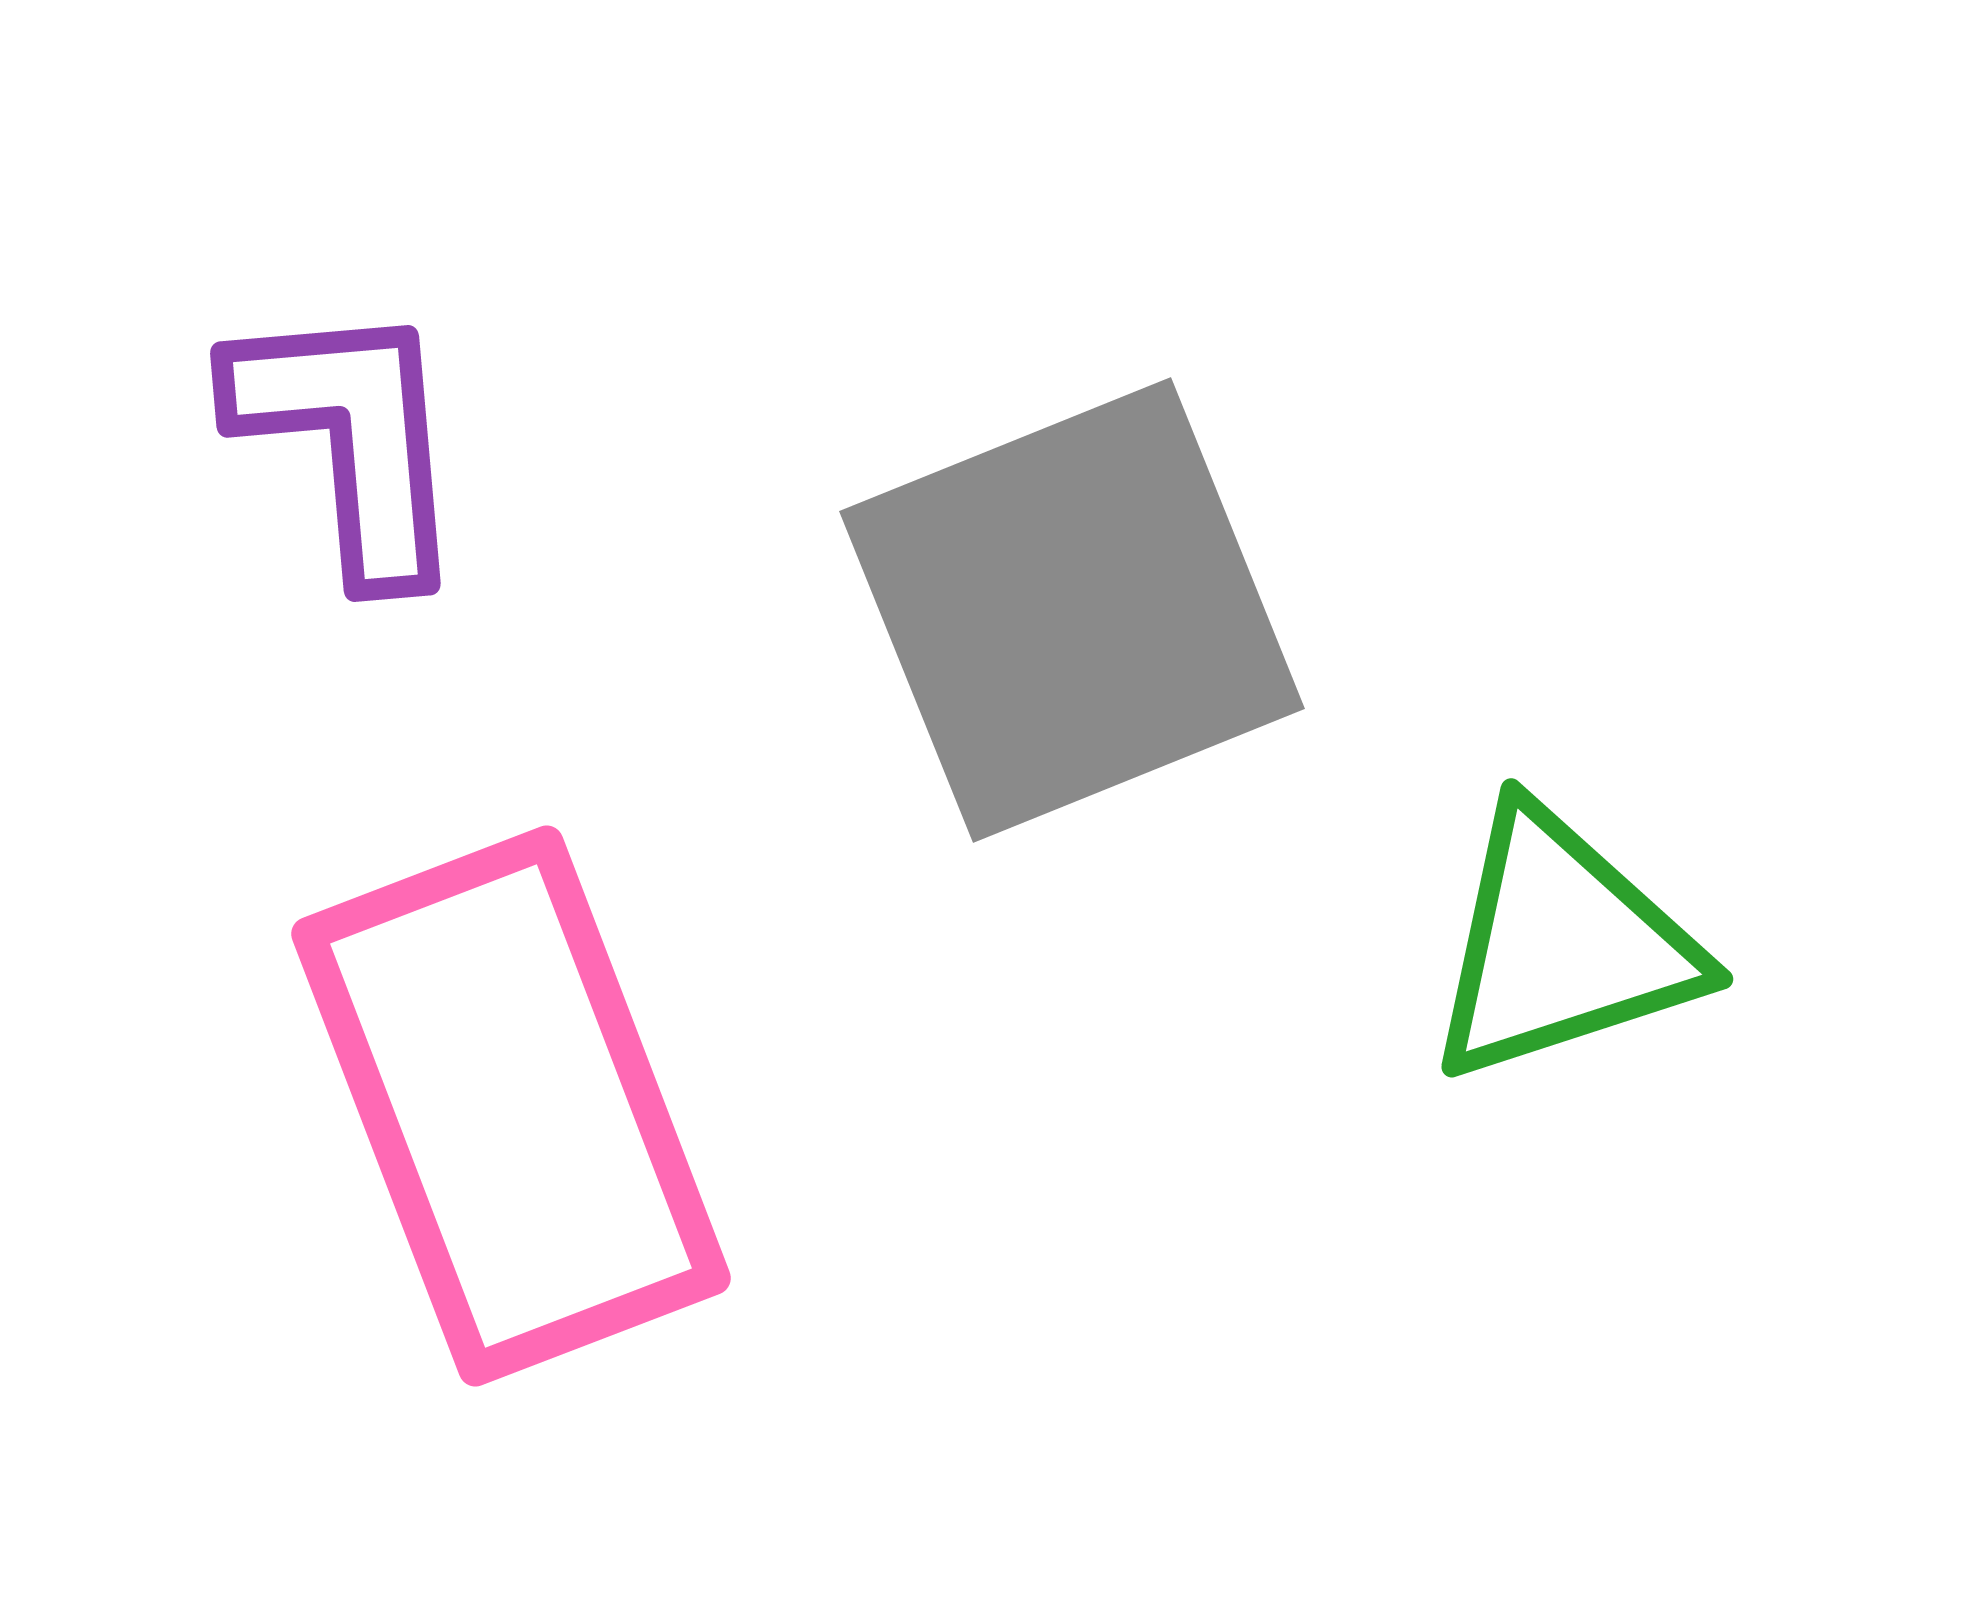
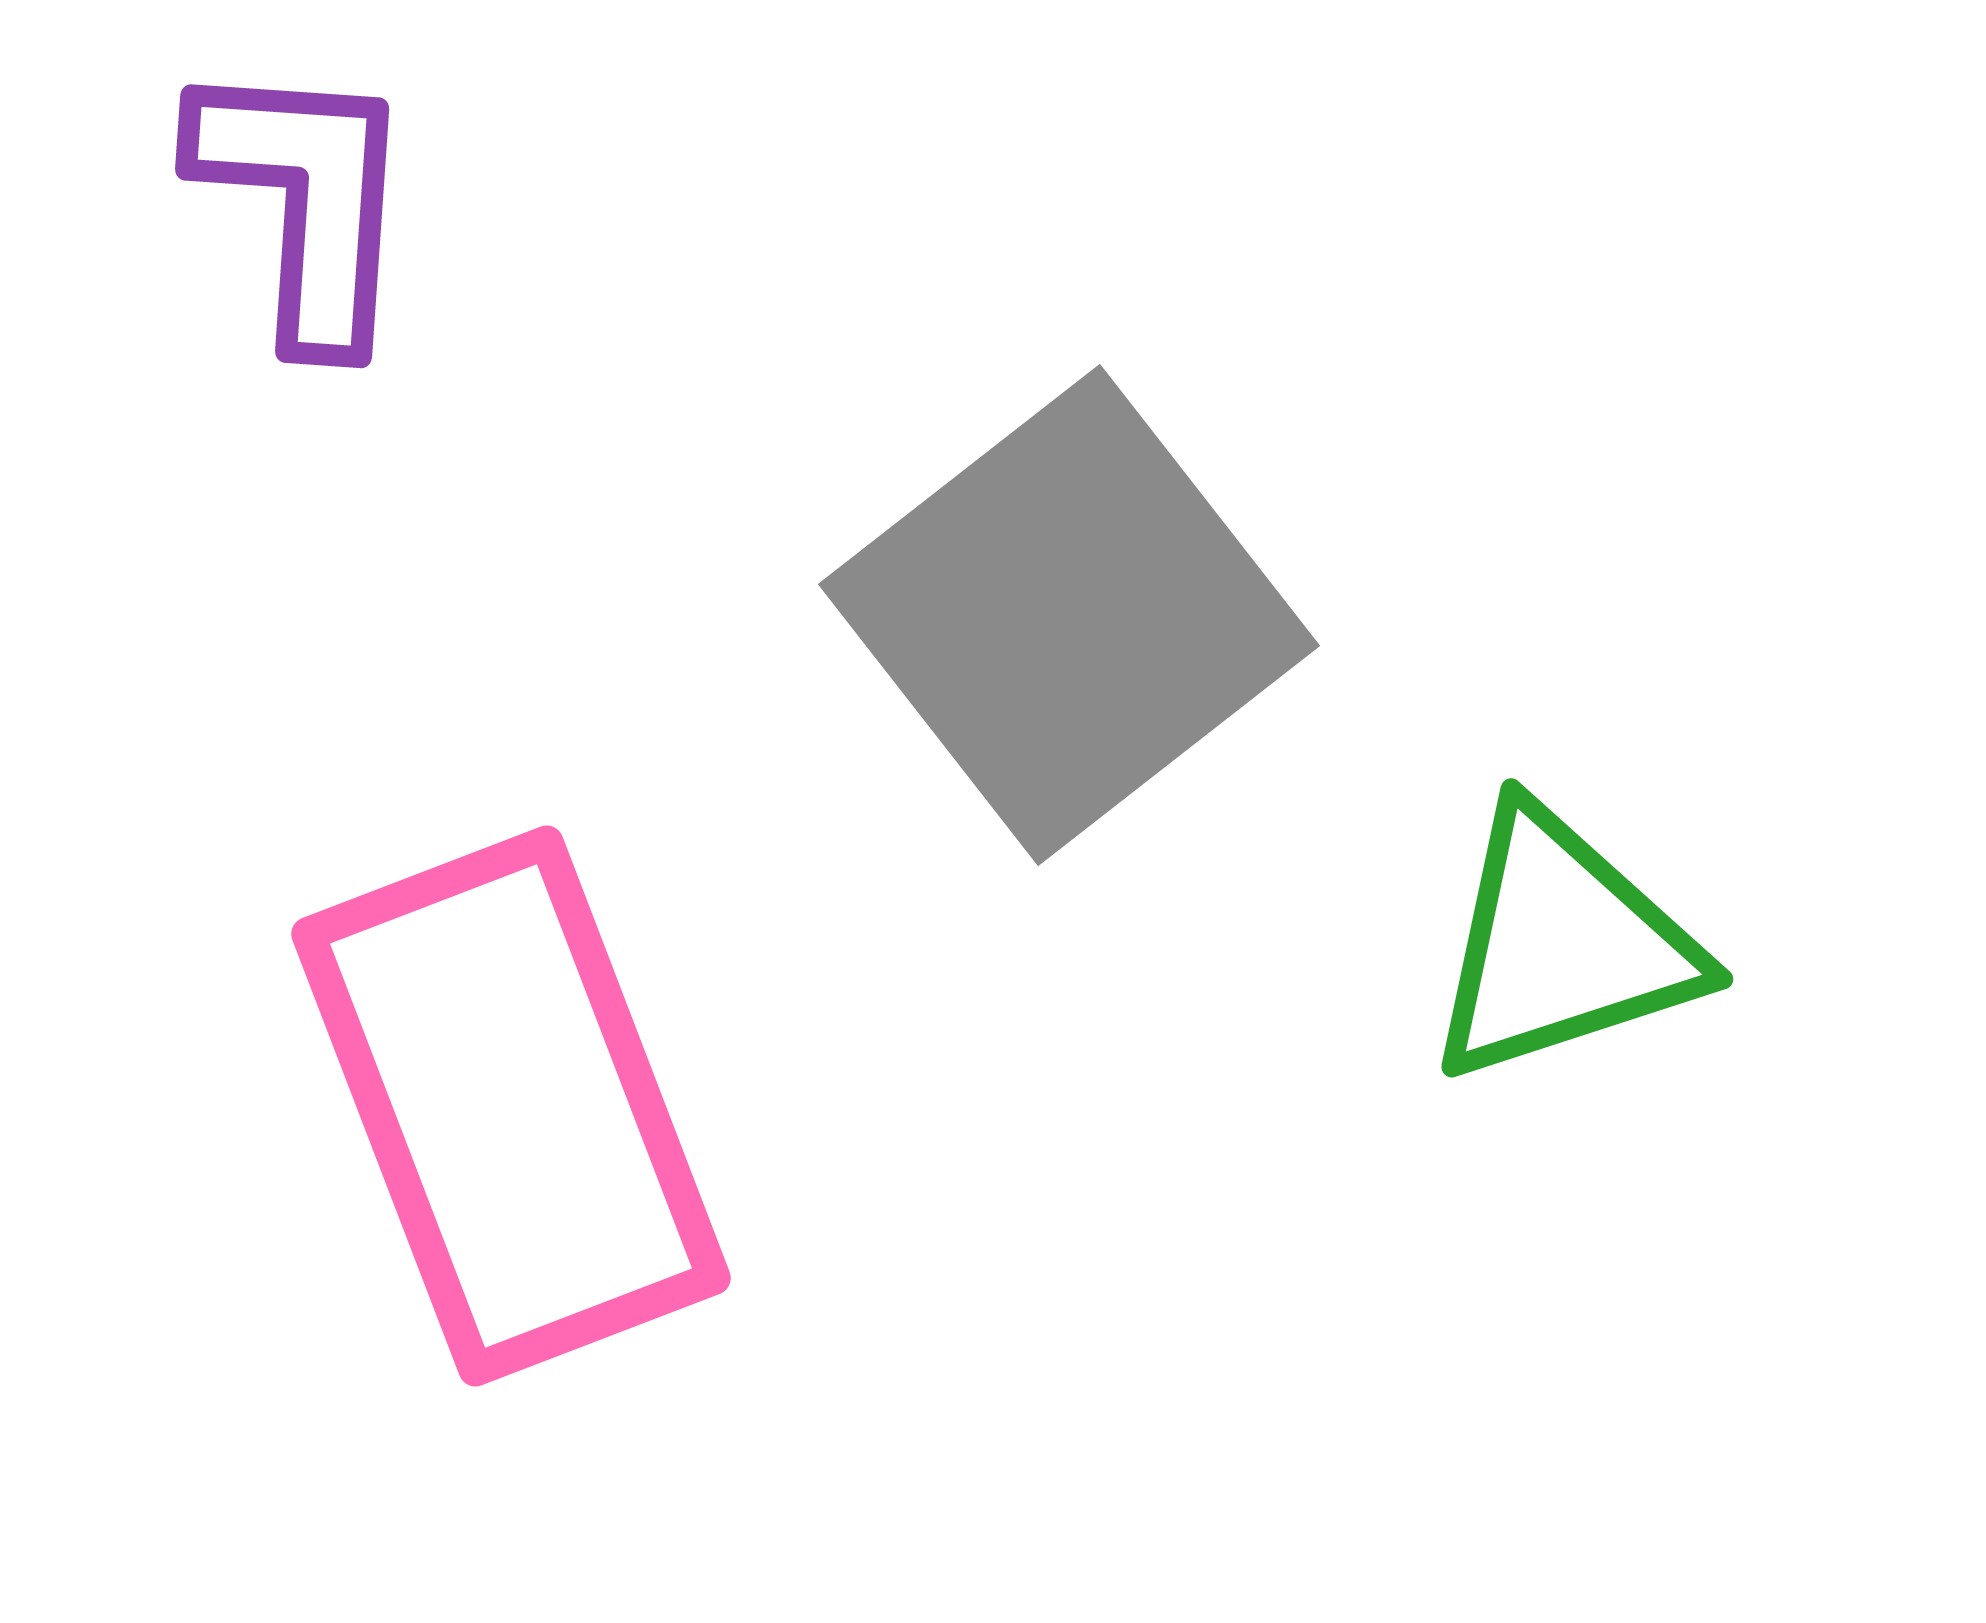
purple L-shape: moved 45 px left, 238 px up; rotated 9 degrees clockwise
gray square: moved 3 px left, 5 px down; rotated 16 degrees counterclockwise
